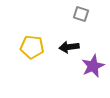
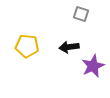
yellow pentagon: moved 5 px left, 1 px up
